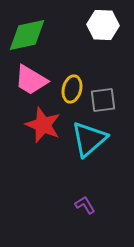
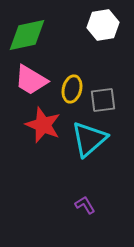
white hexagon: rotated 12 degrees counterclockwise
